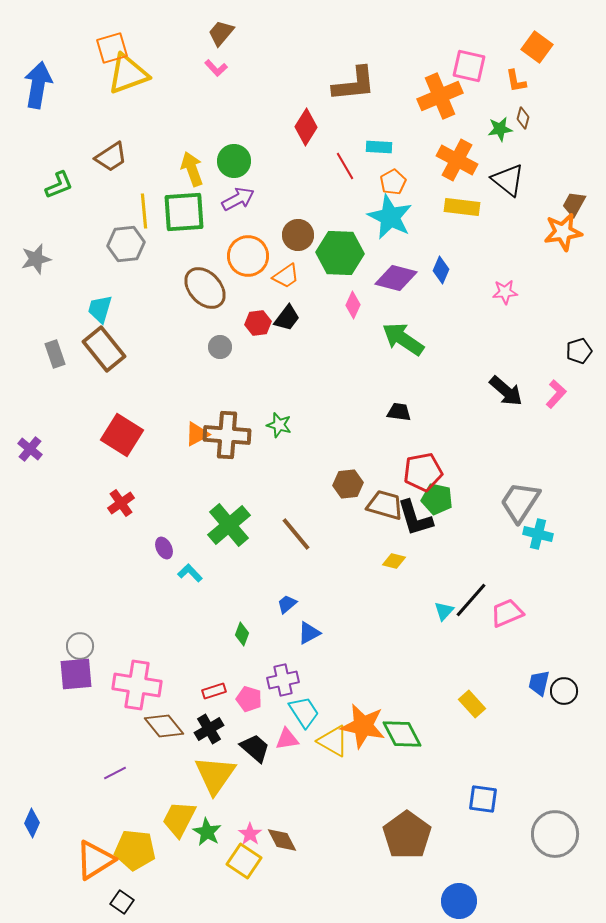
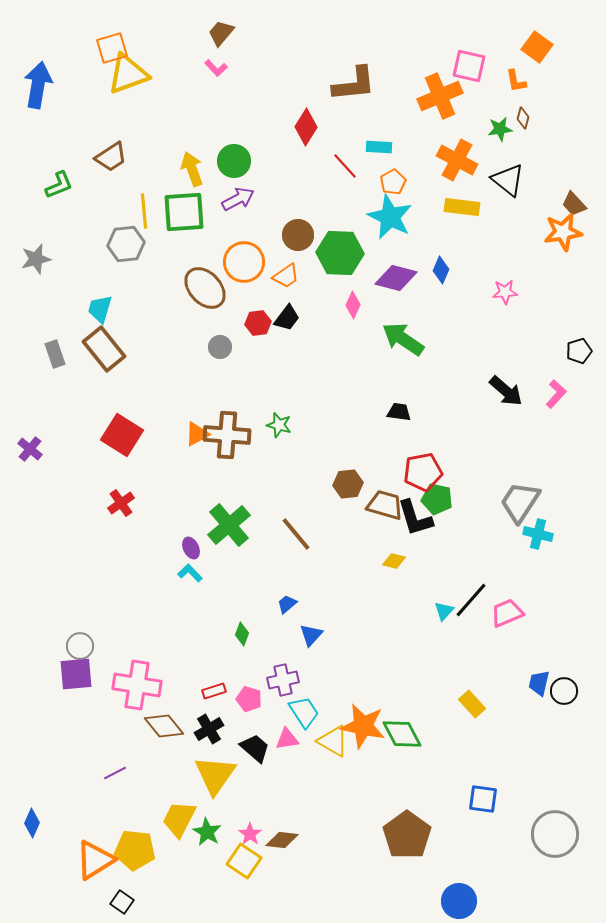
red line at (345, 166): rotated 12 degrees counterclockwise
brown trapezoid at (574, 204): rotated 72 degrees counterclockwise
orange circle at (248, 256): moved 4 px left, 6 px down
purple ellipse at (164, 548): moved 27 px right
blue triangle at (309, 633): moved 2 px right, 2 px down; rotated 20 degrees counterclockwise
brown diamond at (282, 840): rotated 56 degrees counterclockwise
